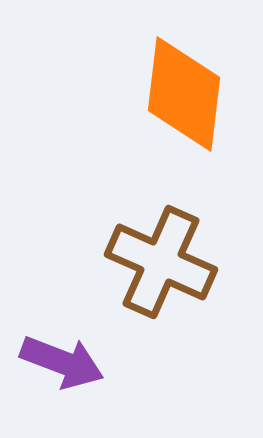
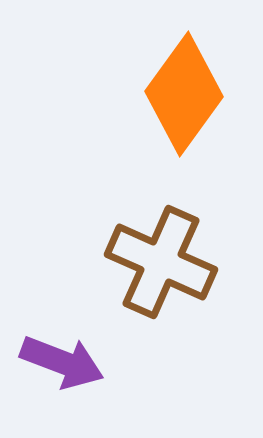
orange diamond: rotated 29 degrees clockwise
